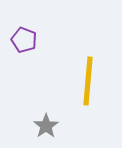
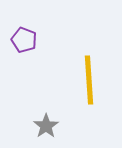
yellow line: moved 1 px right, 1 px up; rotated 9 degrees counterclockwise
